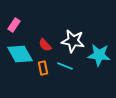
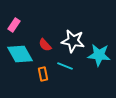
orange rectangle: moved 6 px down
